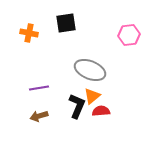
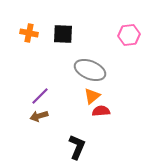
black square: moved 3 px left, 11 px down; rotated 10 degrees clockwise
purple line: moved 1 px right, 8 px down; rotated 36 degrees counterclockwise
black L-shape: moved 41 px down
